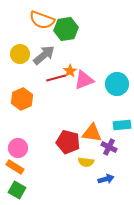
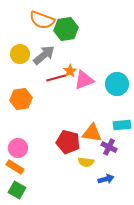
orange hexagon: moved 1 px left; rotated 15 degrees clockwise
